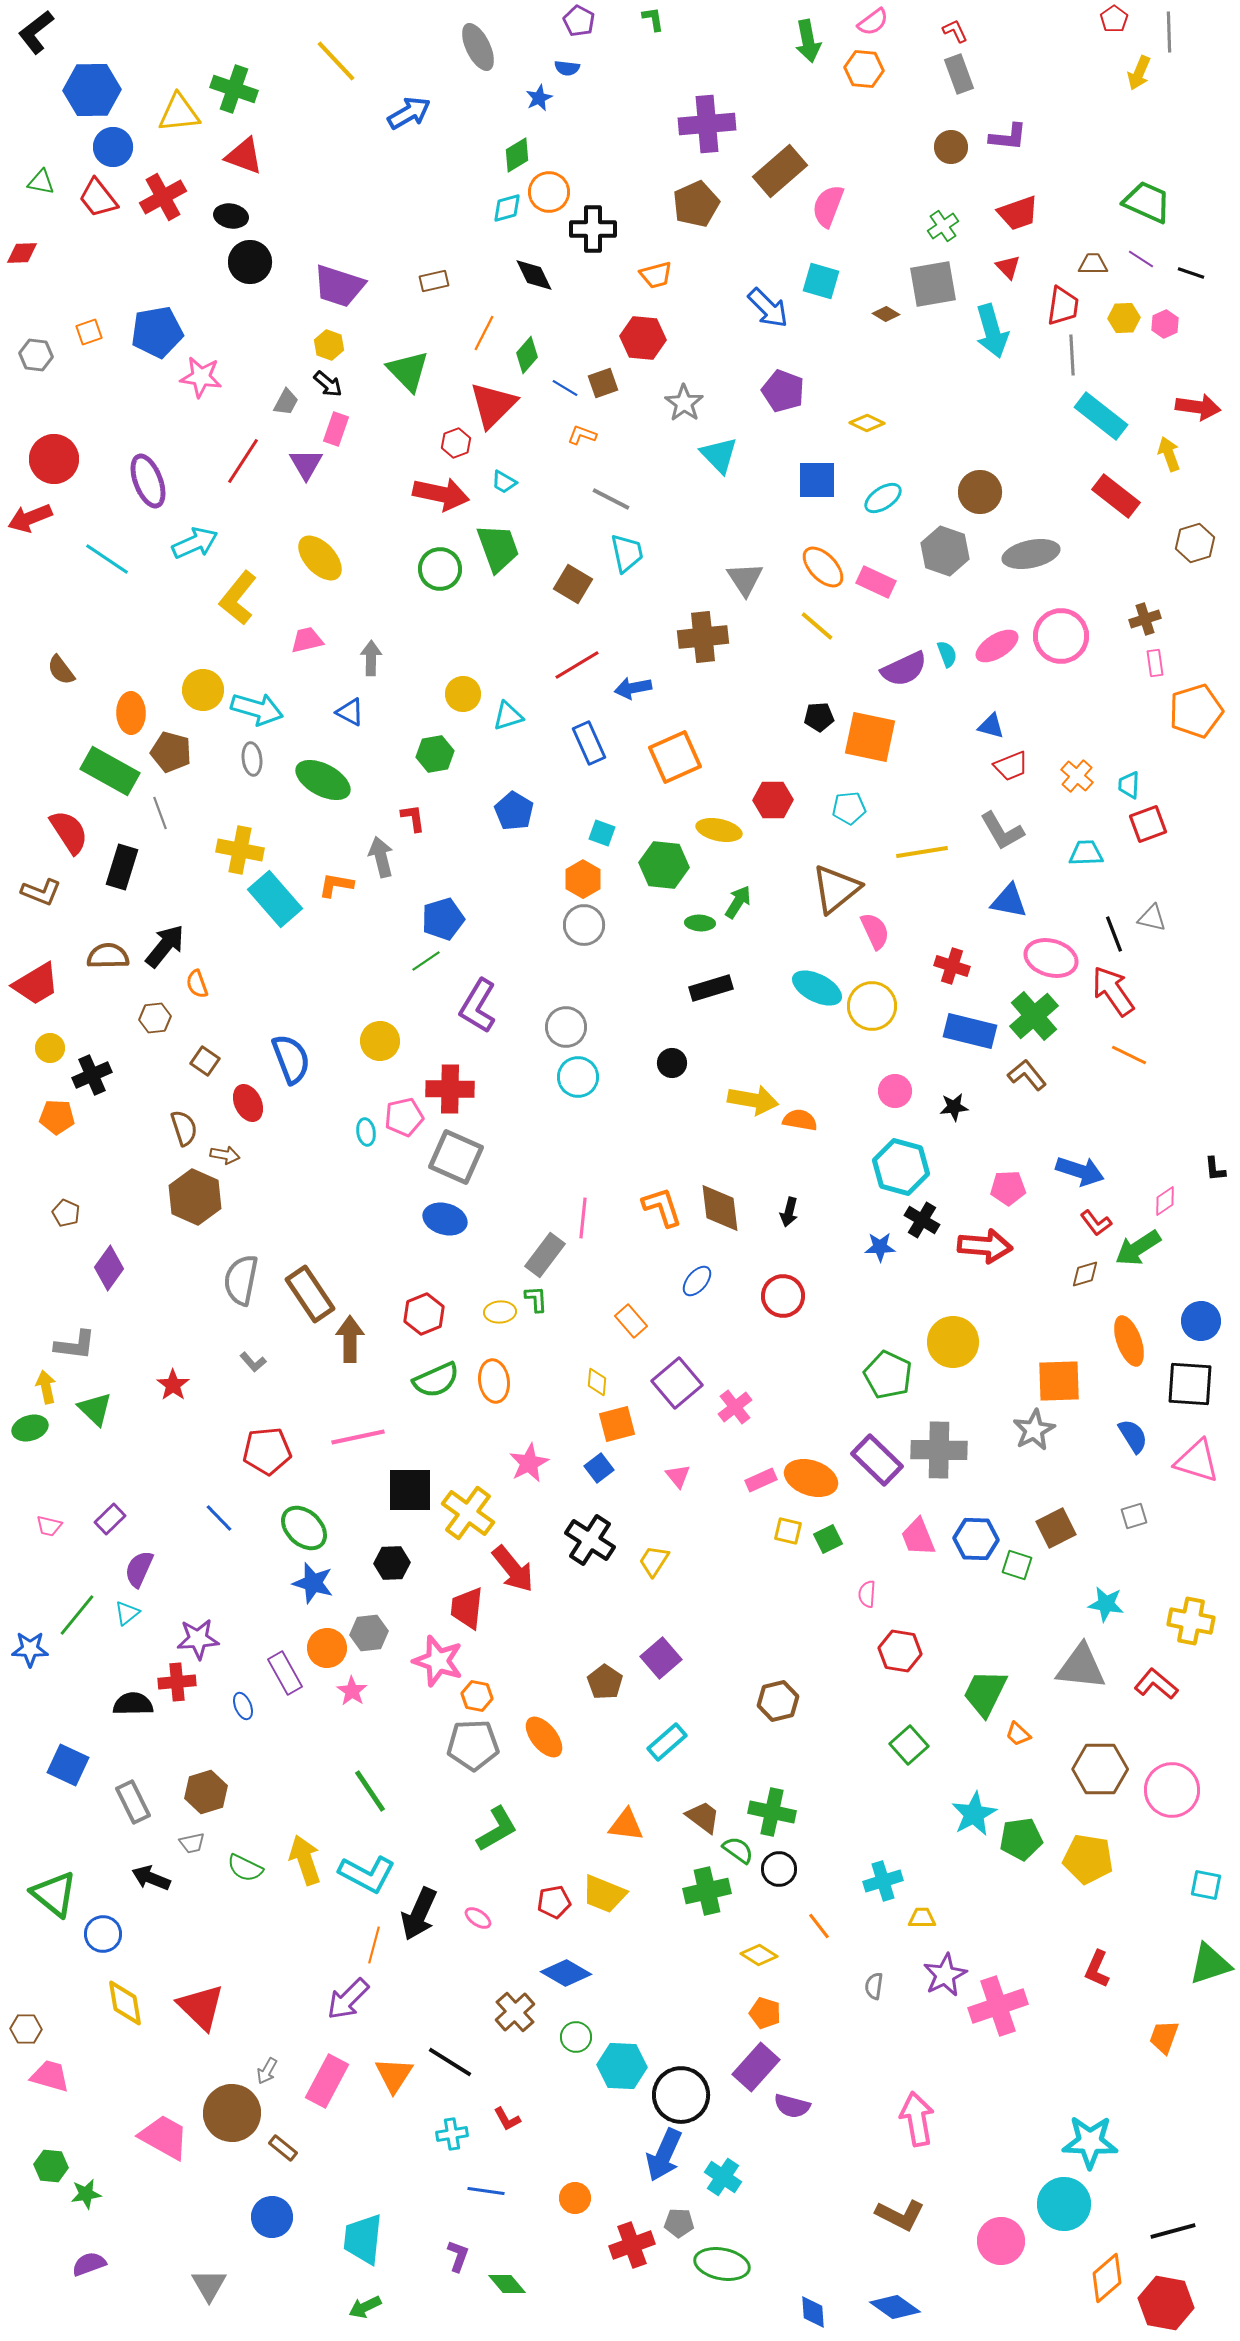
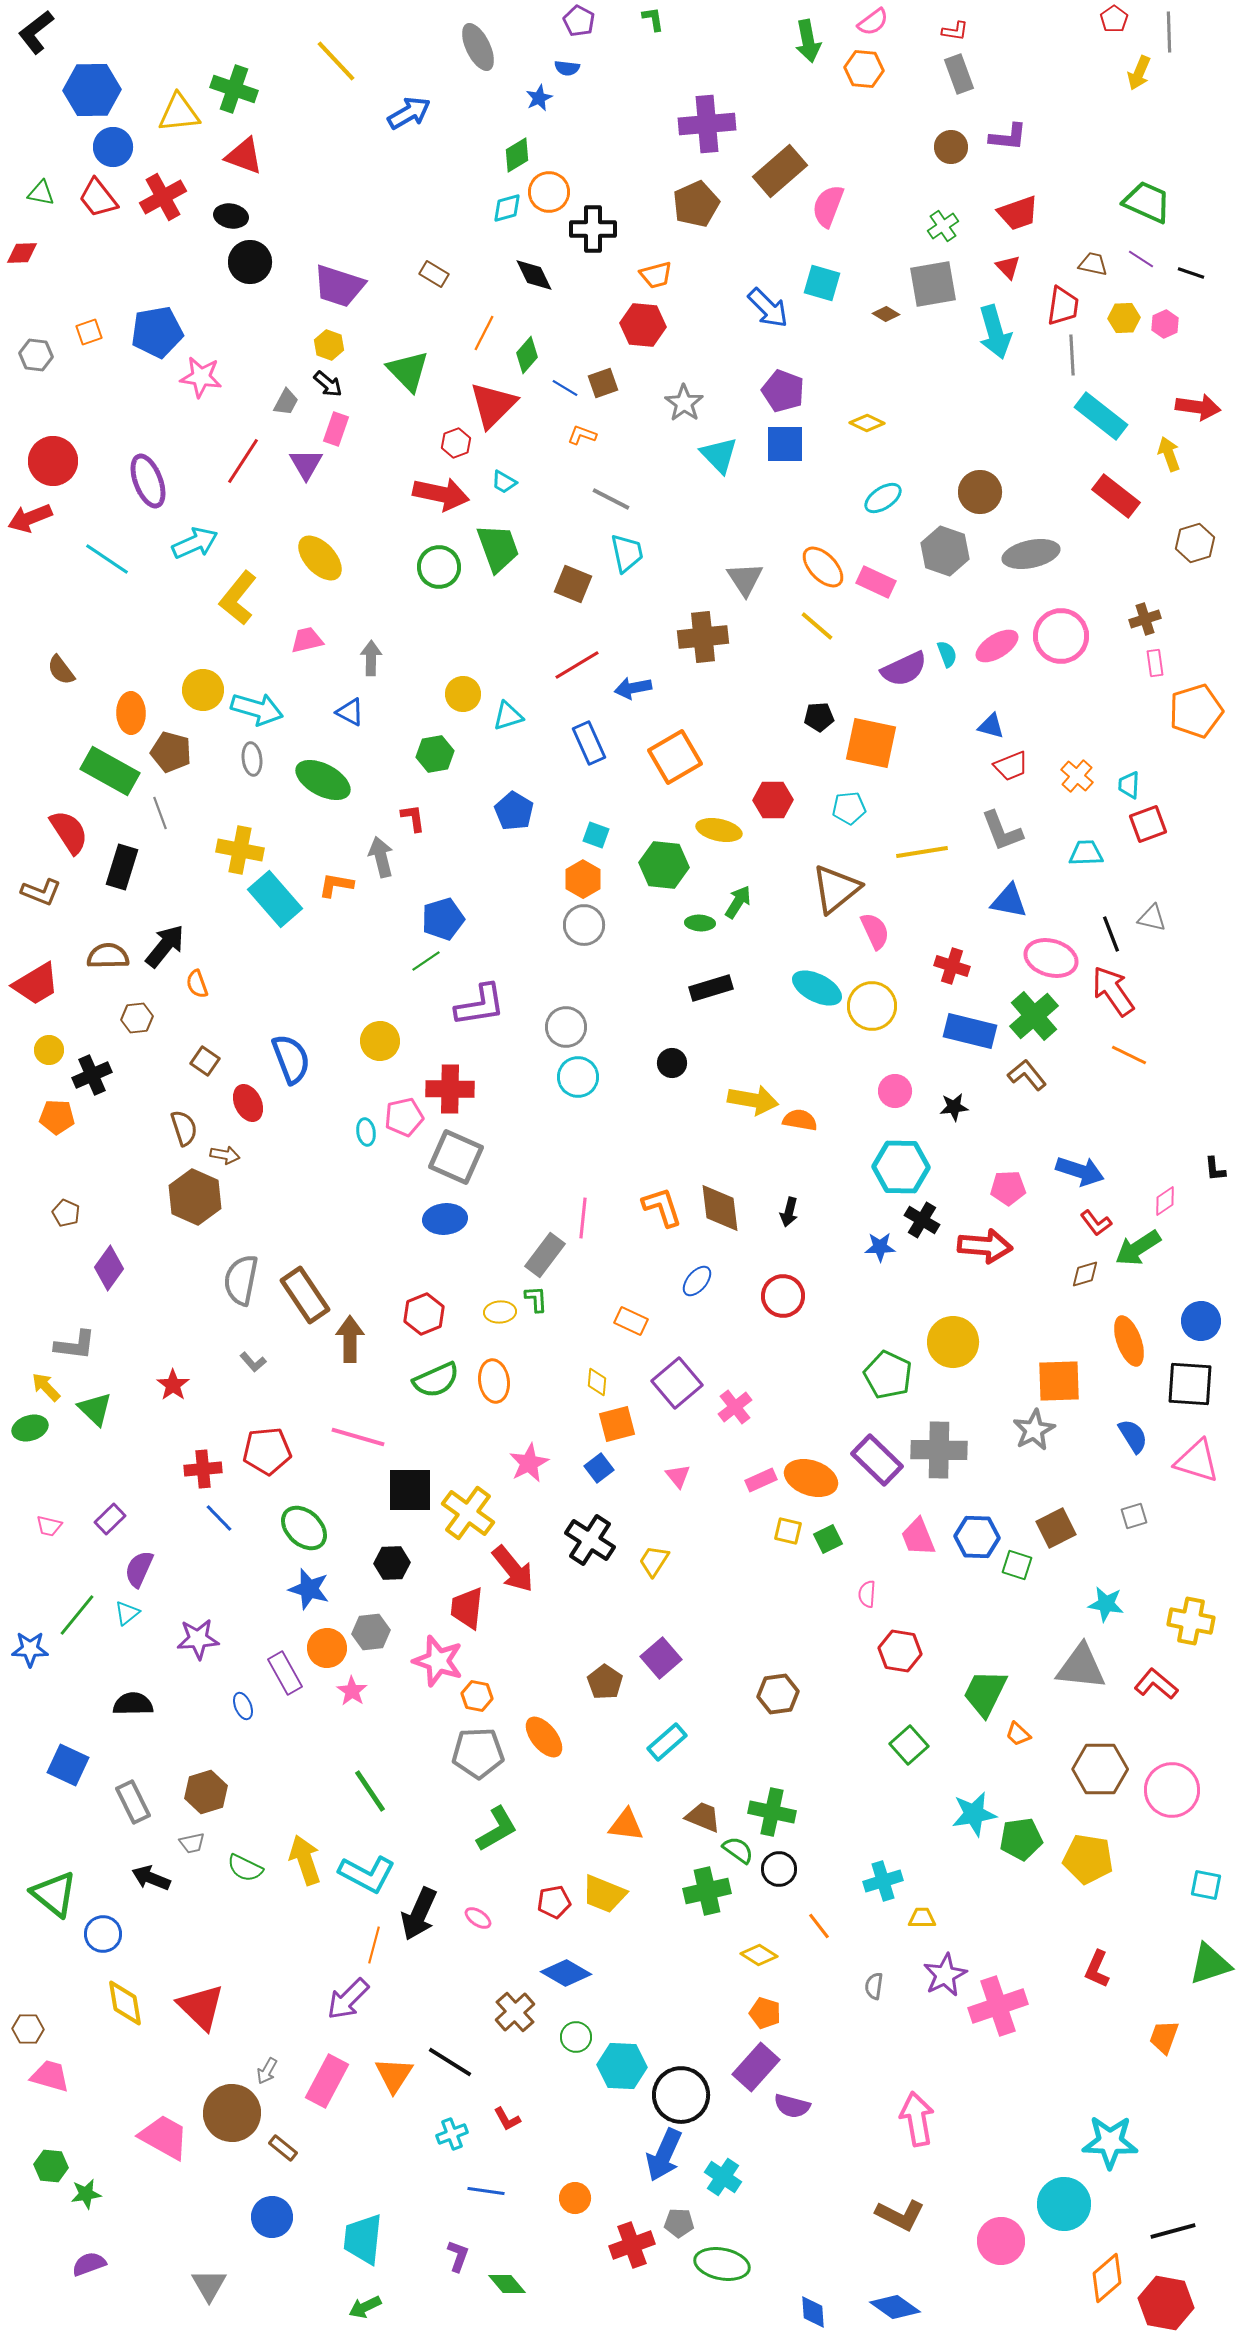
red L-shape at (955, 31): rotated 124 degrees clockwise
green triangle at (41, 182): moved 11 px down
brown trapezoid at (1093, 264): rotated 12 degrees clockwise
brown rectangle at (434, 281): moved 7 px up; rotated 44 degrees clockwise
cyan square at (821, 281): moved 1 px right, 2 px down
cyan arrow at (992, 331): moved 3 px right, 1 px down
red hexagon at (643, 338): moved 13 px up
red circle at (54, 459): moved 1 px left, 2 px down
blue square at (817, 480): moved 32 px left, 36 px up
green circle at (440, 569): moved 1 px left, 2 px up
brown square at (573, 584): rotated 9 degrees counterclockwise
orange square at (870, 737): moved 1 px right, 6 px down
orange square at (675, 757): rotated 6 degrees counterclockwise
gray L-shape at (1002, 831): rotated 9 degrees clockwise
cyan square at (602, 833): moved 6 px left, 2 px down
black line at (1114, 934): moved 3 px left
purple L-shape at (478, 1006): moved 2 px right, 1 px up; rotated 130 degrees counterclockwise
brown hexagon at (155, 1018): moved 18 px left
yellow circle at (50, 1048): moved 1 px left, 2 px down
cyan hexagon at (901, 1167): rotated 14 degrees counterclockwise
blue ellipse at (445, 1219): rotated 21 degrees counterclockwise
brown rectangle at (310, 1294): moved 5 px left, 1 px down
orange rectangle at (631, 1321): rotated 24 degrees counterclockwise
yellow arrow at (46, 1387): rotated 32 degrees counterclockwise
pink line at (358, 1437): rotated 28 degrees clockwise
blue hexagon at (976, 1539): moved 1 px right, 2 px up
blue star at (313, 1583): moved 4 px left, 6 px down
gray hexagon at (369, 1633): moved 2 px right, 1 px up
red cross at (177, 1682): moved 26 px right, 213 px up
brown hexagon at (778, 1701): moved 7 px up; rotated 6 degrees clockwise
gray pentagon at (473, 1745): moved 5 px right, 8 px down
cyan star at (974, 1814): rotated 18 degrees clockwise
brown trapezoid at (703, 1817): rotated 15 degrees counterclockwise
brown hexagon at (26, 2029): moved 2 px right
cyan cross at (452, 2134): rotated 12 degrees counterclockwise
cyan star at (1090, 2142): moved 20 px right
